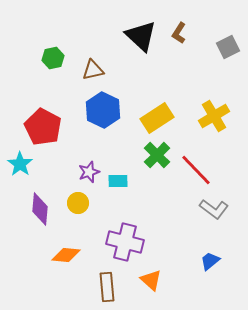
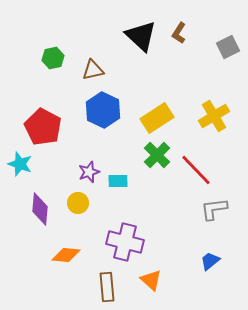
cyan star: rotated 15 degrees counterclockwise
gray L-shape: rotated 136 degrees clockwise
